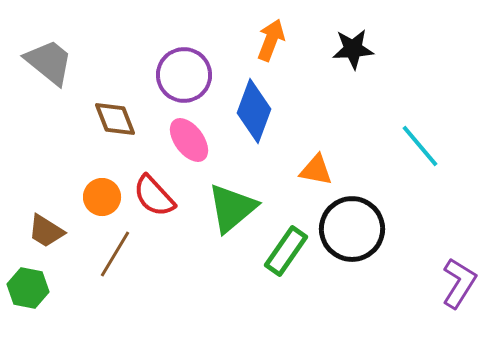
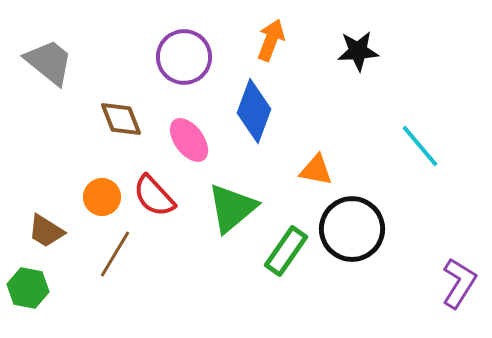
black star: moved 5 px right, 2 px down
purple circle: moved 18 px up
brown diamond: moved 6 px right
